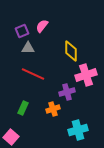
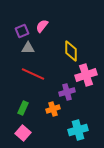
pink square: moved 12 px right, 4 px up
